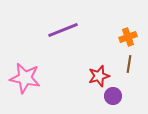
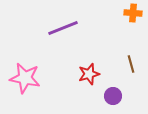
purple line: moved 2 px up
orange cross: moved 5 px right, 24 px up; rotated 24 degrees clockwise
brown line: moved 2 px right; rotated 24 degrees counterclockwise
red star: moved 10 px left, 2 px up
